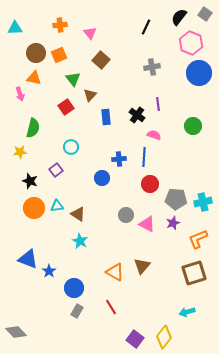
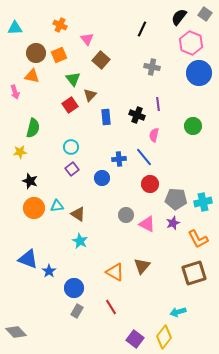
orange cross at (60, 25): rotated 32 degrees clockwise
black line at (146, 27): moved 4 px left, 2 px down
pink triangle at (90, 33): moved 3 px left, 6 px down
gray cross at (152, 67): rotated 21 degrees clockwise
orange triangle at (34, 78): moved 2 px left, 2 px up
pink arrow at (20, 94): moved 5 px left, 2 px up
red square at (66, 107): moved 4 px right, 2 px up
black cross at (137, 115): rotated 14 degrees counterclockwise
pink semicircle at (154, 135): rotated 96 degrees counterclockwise
blue line at (144, 157): rotated 42 degrees counterclockwise
purple square at (56, 170): moved 16 px right, 1 px up
orange L-shape at (198, 239): rotated 95 degrees counterclockwise
cyan arrow at (187, 312): moved 9 px left
